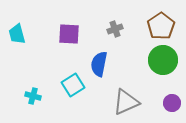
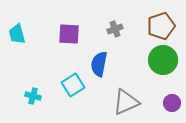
brown pentagon: rotated 16 degrees clockwise
